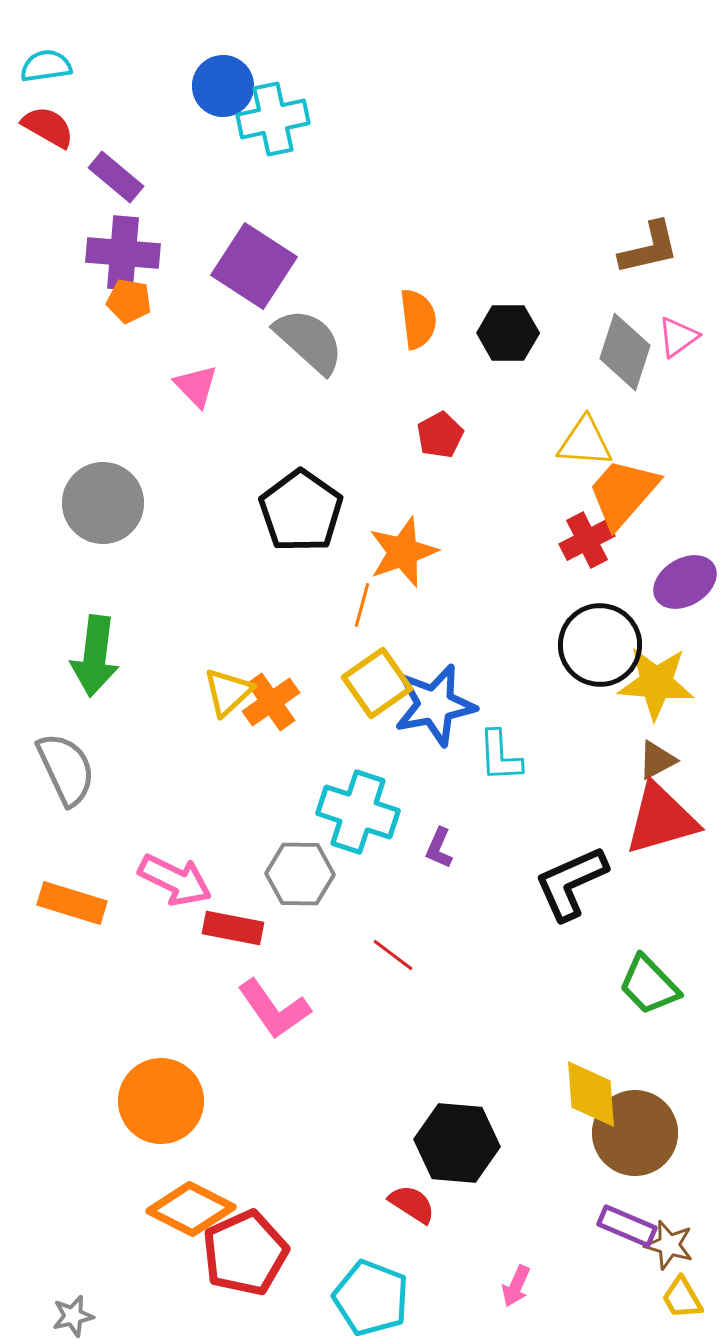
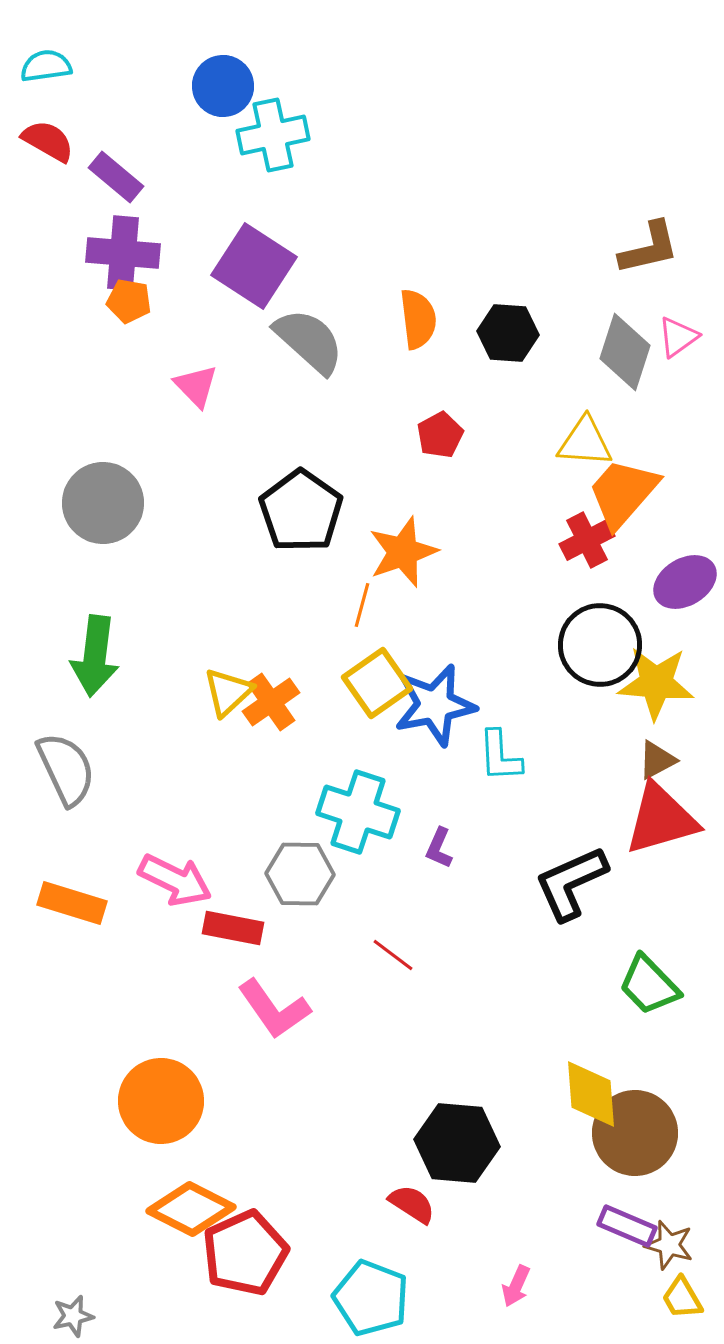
cyan cross at (273, 119): moved 16 px down
red semicircle at (48, 127): moved 14 px down
black hexagon at (508, 333): rotated 4 degrees clockwise
